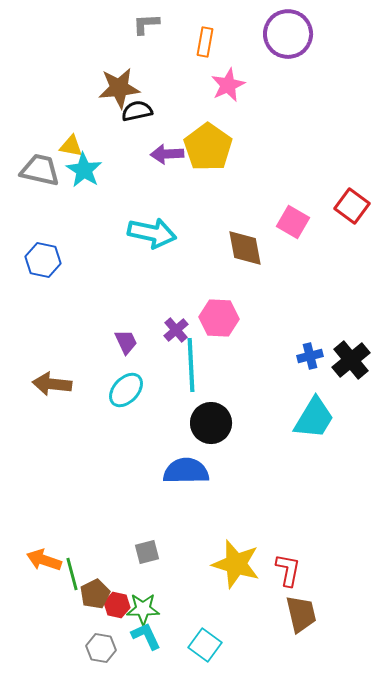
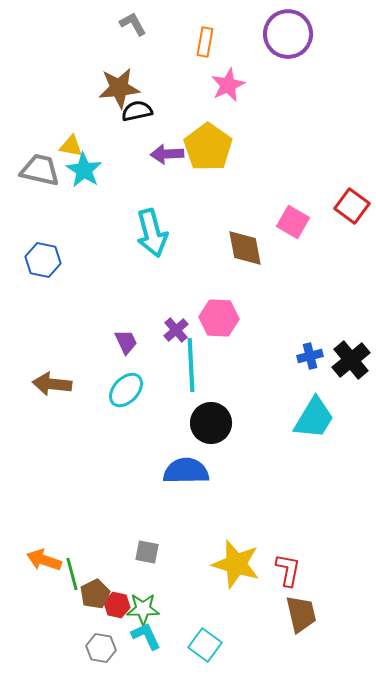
gray L-shape: moved 13 px left; rotated 64 degrees clockwise
cyan arrow: rotated 63 degrees clockwise
gray square: rotated 25 degrees clockwise
